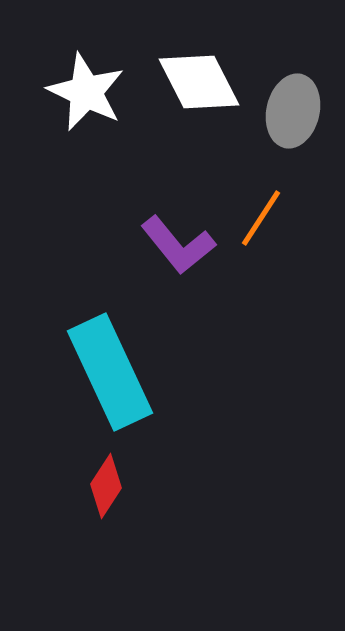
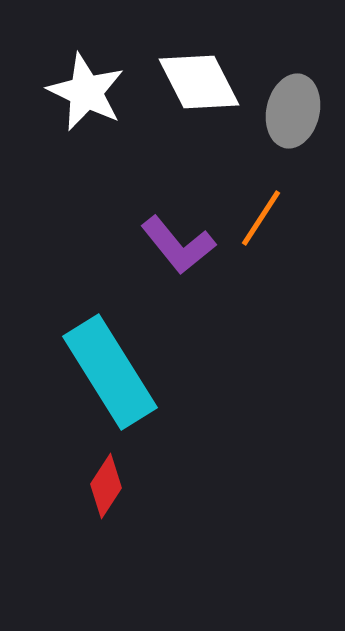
cyan rectangle: rotated 7 degrees counterclockwise
